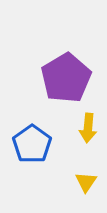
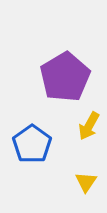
purple pentagon: moved 1 px left, 1 px up
yellow arrow: moved 1 px right, 2 px up; rotated 24 degrees clockwise
